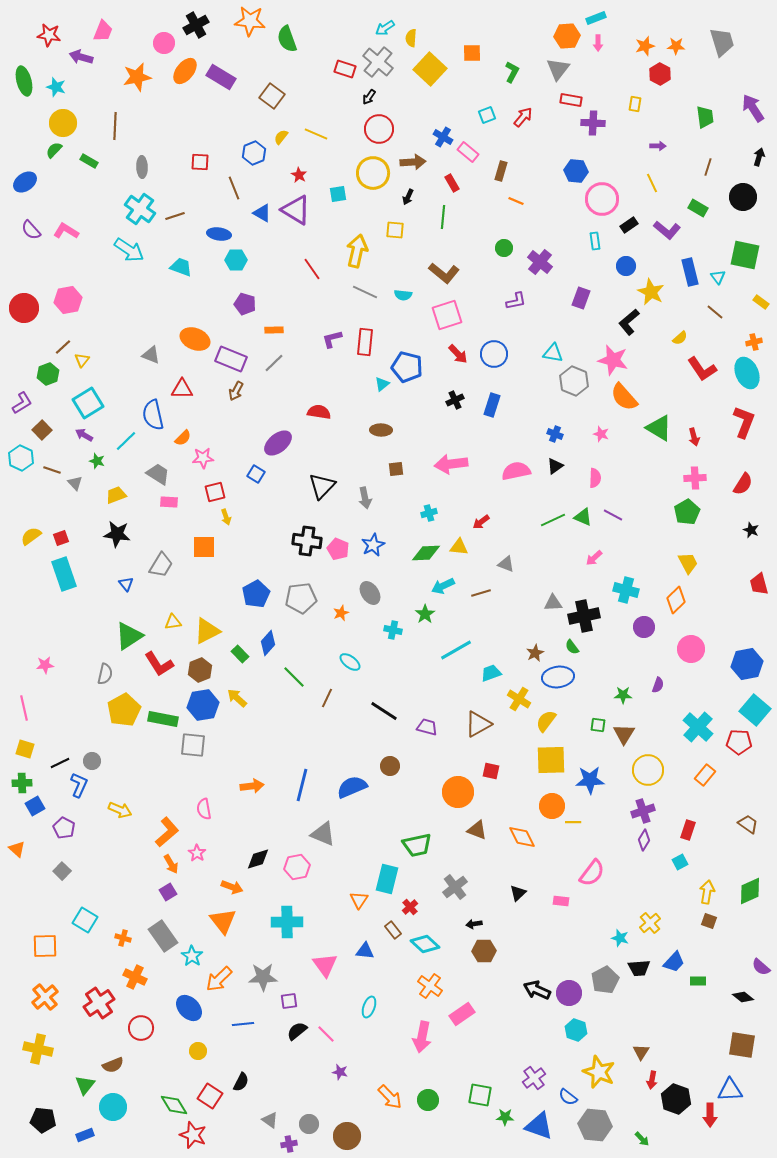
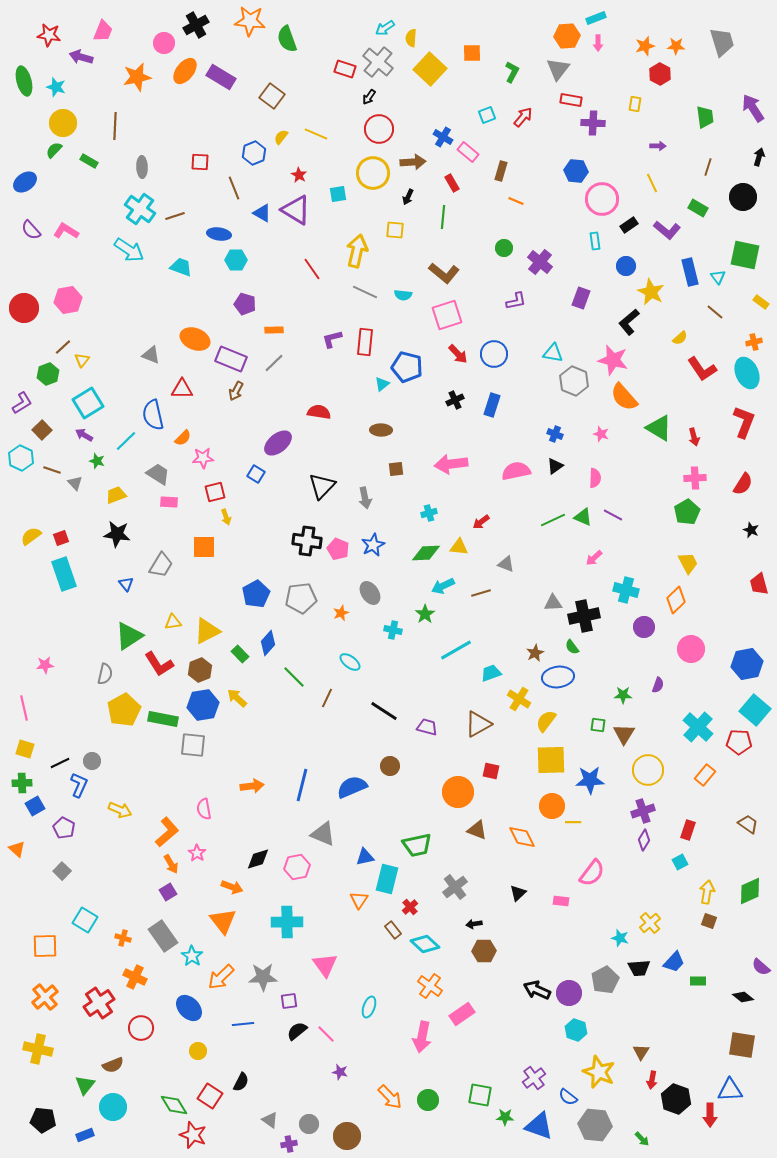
blue triangle at (365, 951): moved 94 px up; rotated 18 degrees counterclockwise
orange arrow at (219, 979): moved 2 px right, 2 px up
